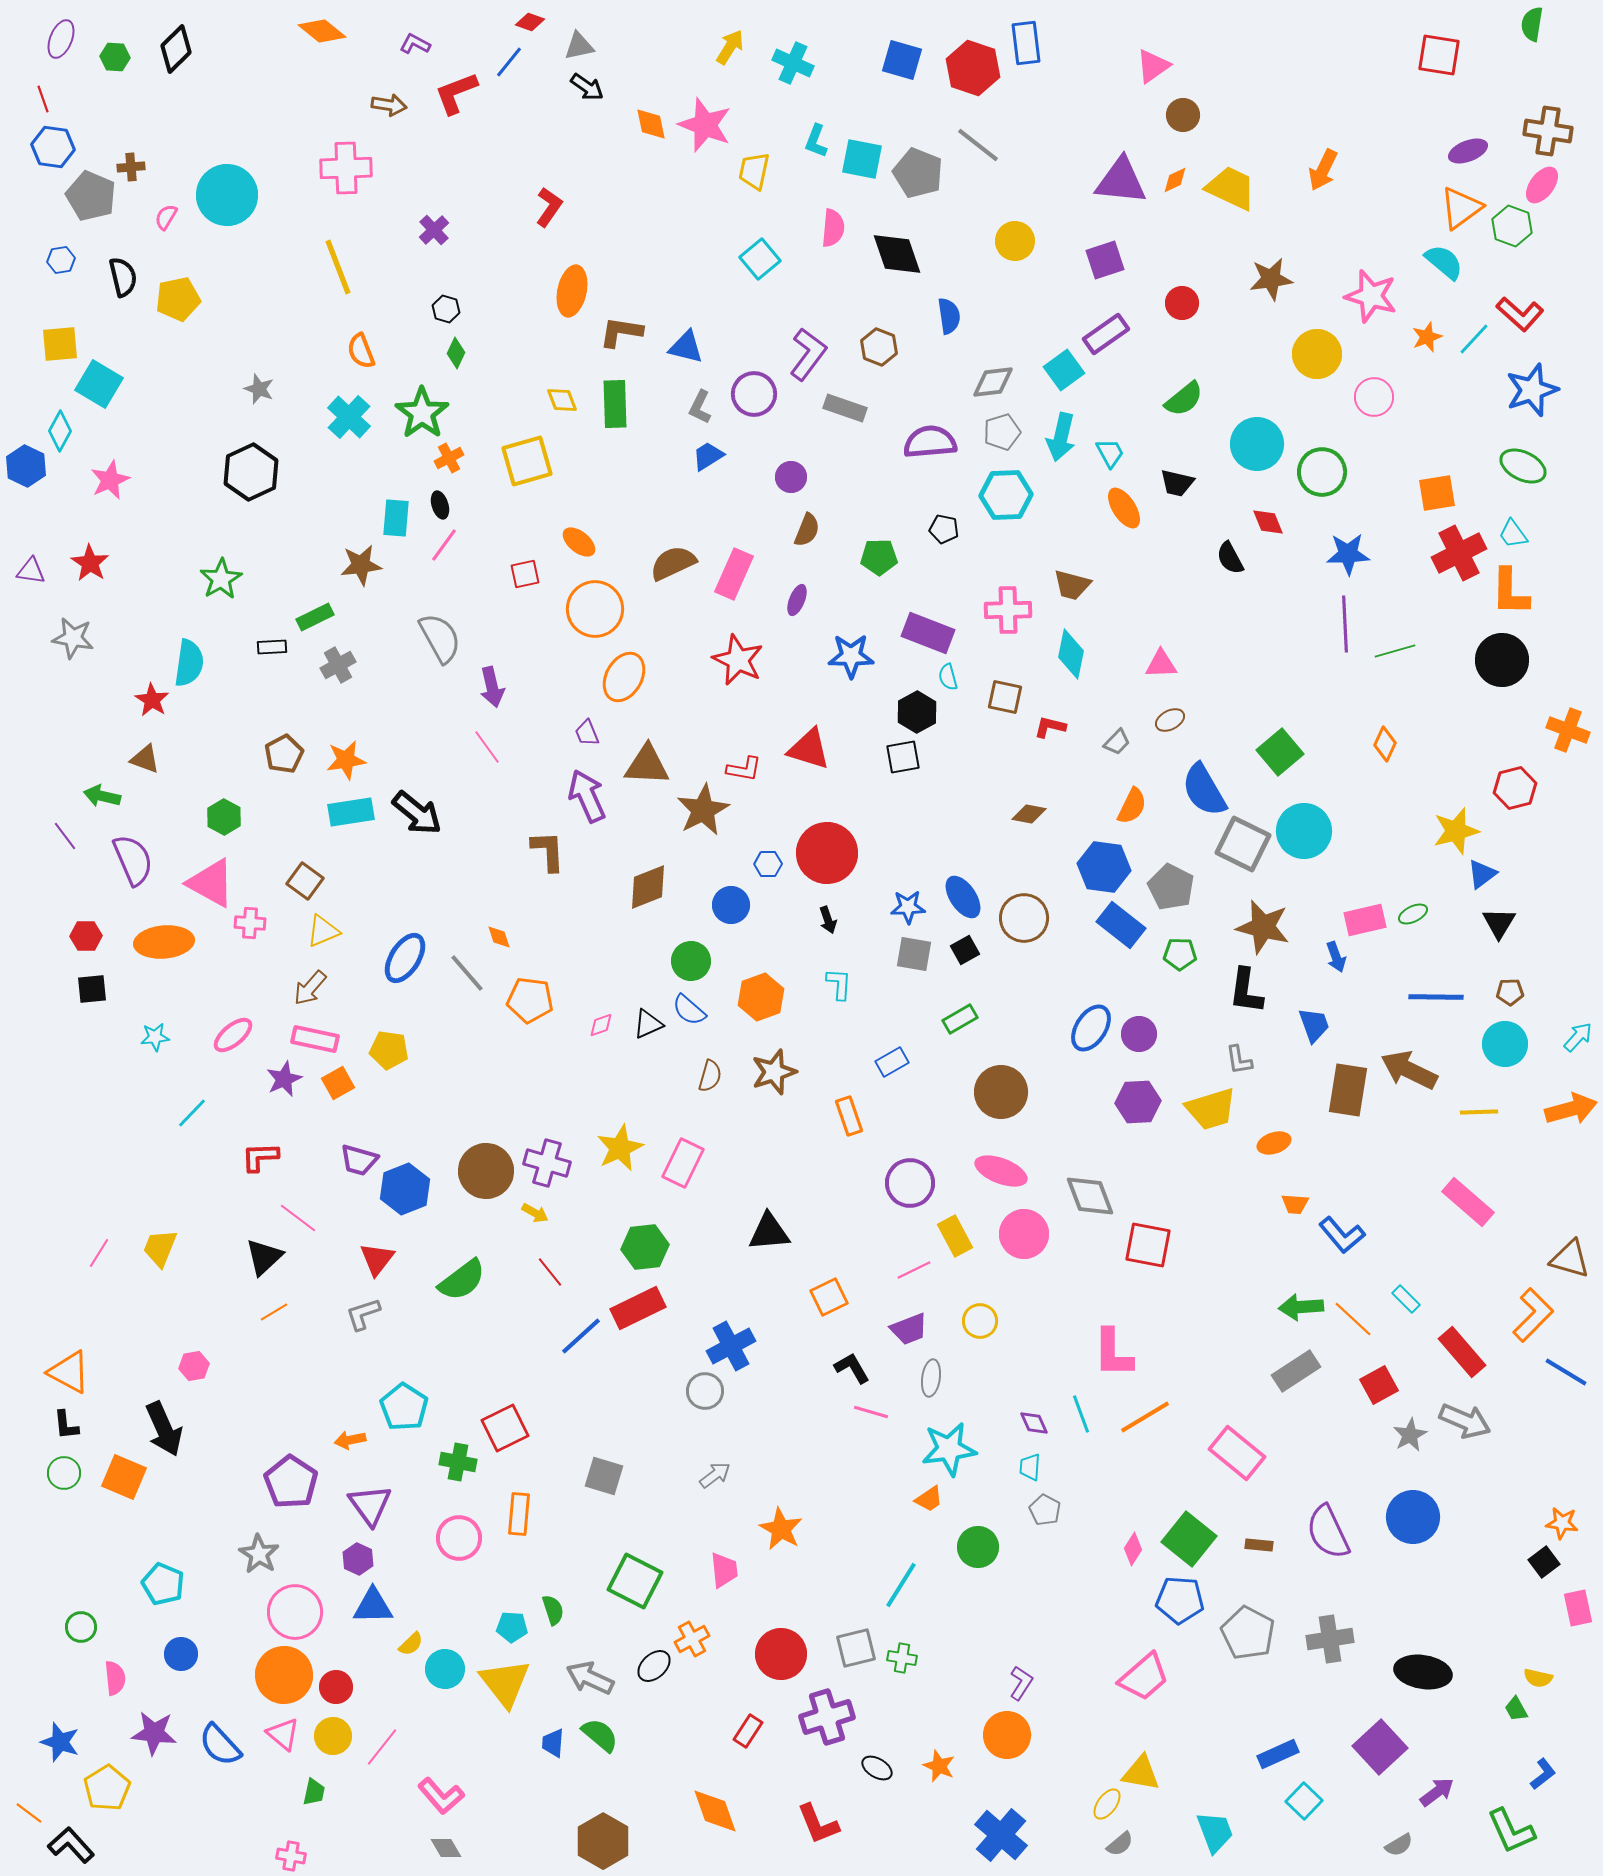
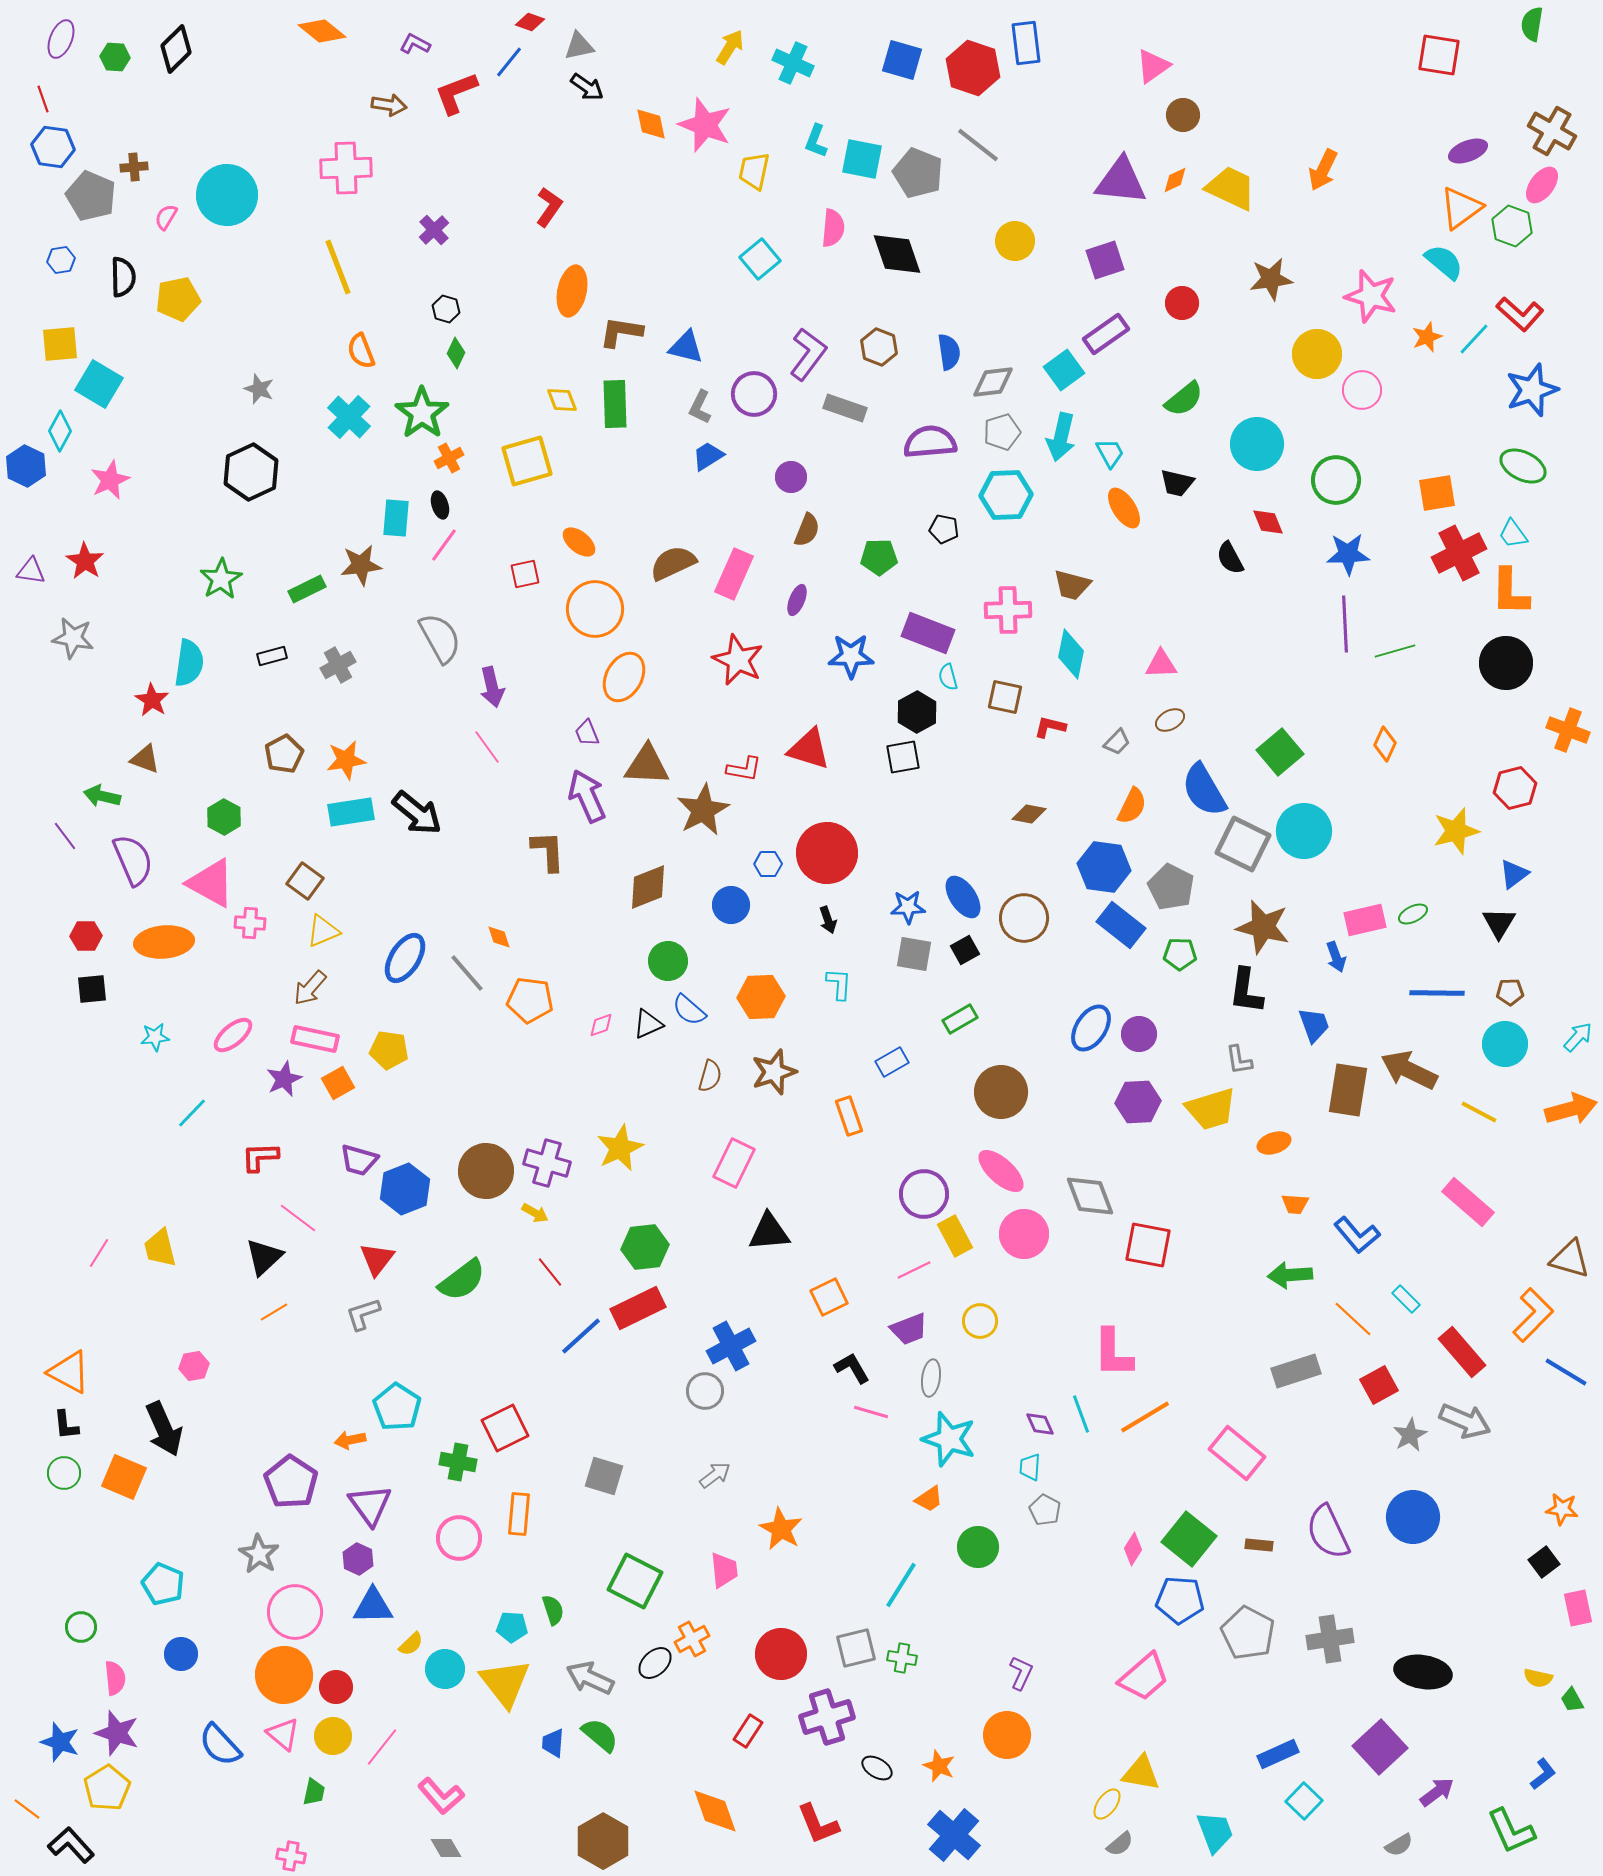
brown cross at (1548, 131): moved 4 px right; rotated 21 degrees clockwise
brown cross at (131, 167): moved 3 px right
black semicircle at (123, 277): rotated 12 degrees clockwise
blue semicircle at (949, 316): moved 36 px down
pink circle at (1374, 397): moved 12 px left, 7 px up
green circle at (1322, 472): moved 14 px right, 8 px down
red star at (90, 563): moved 5 px left, 2 px up
green rectangle at (315, 617): moved 8 px left, 28 px up
black rectangle at (272, 647): moved 9 px down; rotated 12 degrees counterclockwise
black circle at (1502, 660): moved 4 px right, 3 px down
blue triangle at (1482, 874): moved 32 px right
green circle at (691, 961): moved 23 px left
orange hexagon at (761, 997): rotated 18 degrees clockwise
blue line at (1436, 997): moved 1 px right, 4 px up
yellow line at (1479, 1112): rotated 30 degrees clockwise
pink rectangle at (683, 1163): moved 51 px right
pink ellipse at (1001, 1171): rotated 21 degrees clockwise
purple circle at (910, 1183): moved 14 px right, 11 px down
blue L-shape at (1342, 1235): moved 15 px right
yellow trapezoid at (160, 1248): rotated 36 degrees counterclockwise
green arrow at (1301, 1307): moved 11 px left, 32 px up
gray rectangle at (1296, 1371): rotated 15 degrees clockwise
cyan pentagon at (404, 1407): moved 7 px left
purple diamond at (1034, 1423): moved 6 px right, 1 px down
cyan star at (949, 1449): moved 10 px up; rotated 26 degrees clockwise
orange star at (1562, 1523): moved 14 px up
black ellipse at (654, 1666): moved 1 px right, 3 px up
purple L-shape at (1021, 1683): moved 10 px up; rotated 8 degrees counterclockwise
green trapezoid at (1516, 1709): moved 56 px right, 9 px up
purple star at (154, 1733): moved 37 px left; rotated 12 degrees clockwise
orange line at (29, 1813): moved 2 px left, 4 px up
blue cross at (1001, 1835): moved 47 px left
